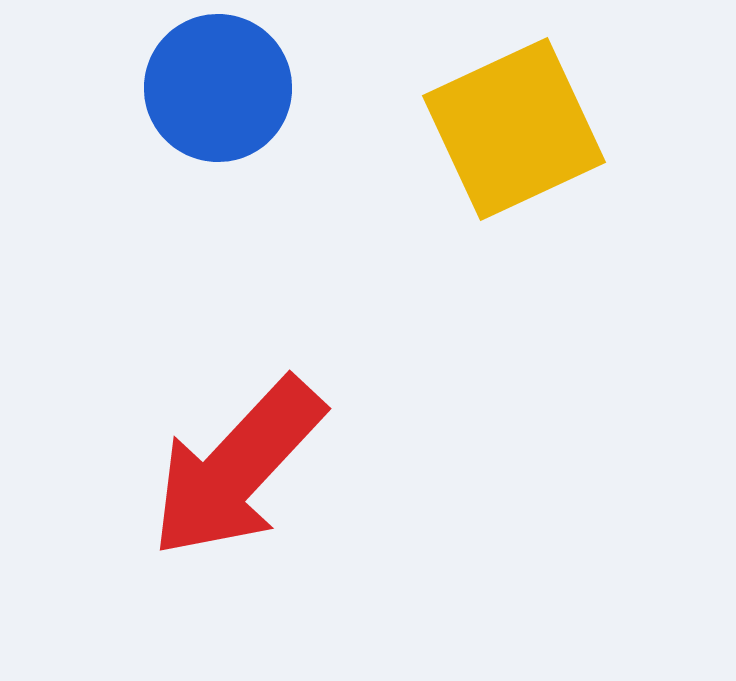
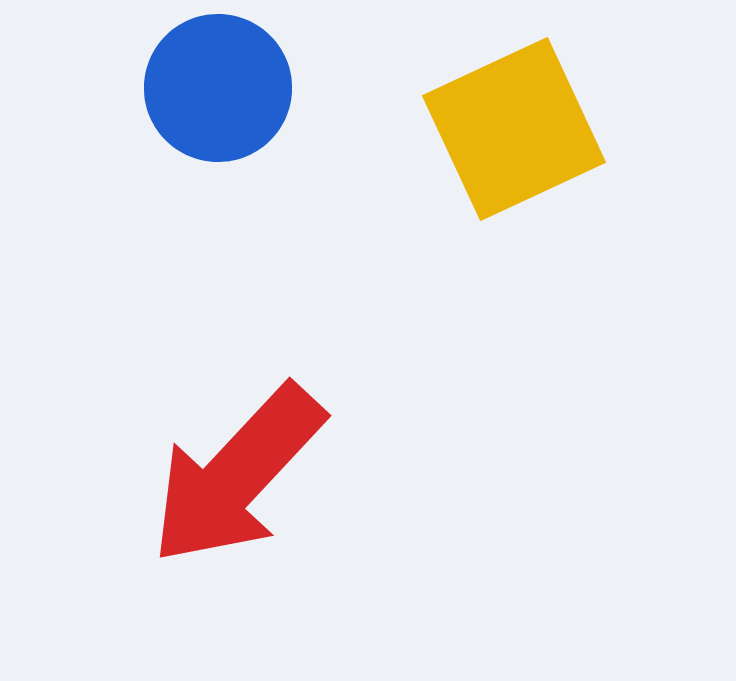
red arrow: moved 7 px down
